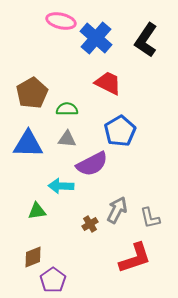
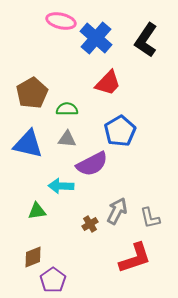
red trapezoid: rotated 108 degrees clockwise
blue triangle: rotated 12 degrees clockwise
gray arrow: moved 1 px down
